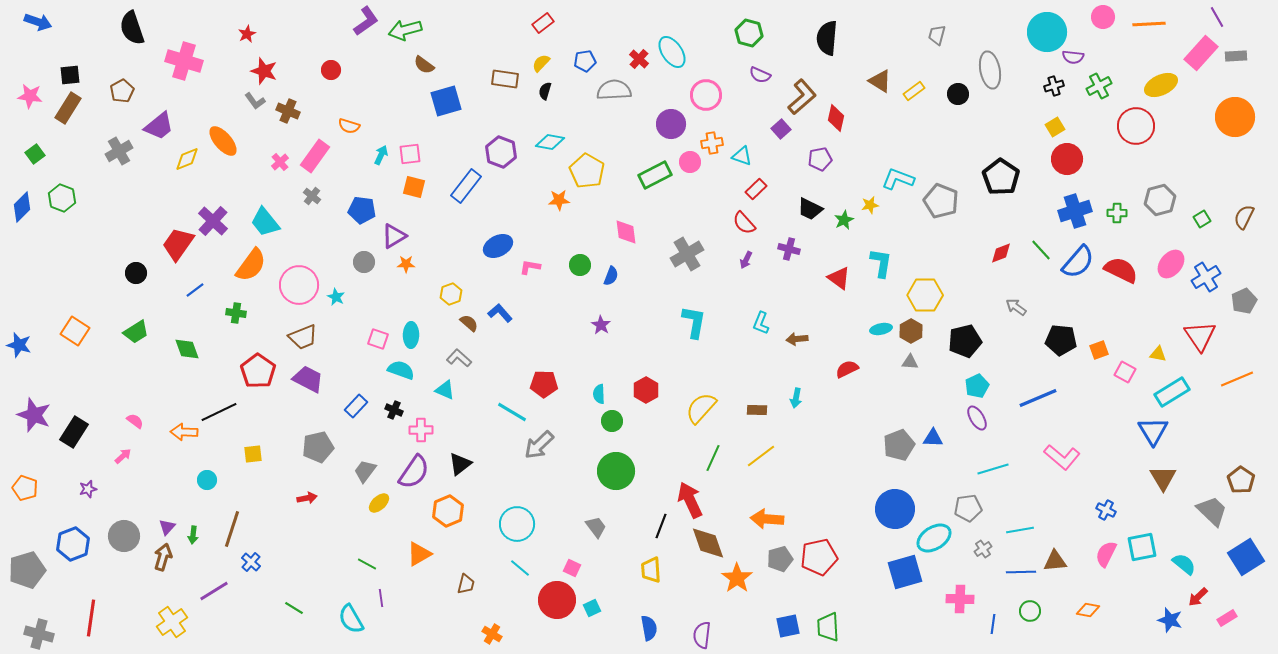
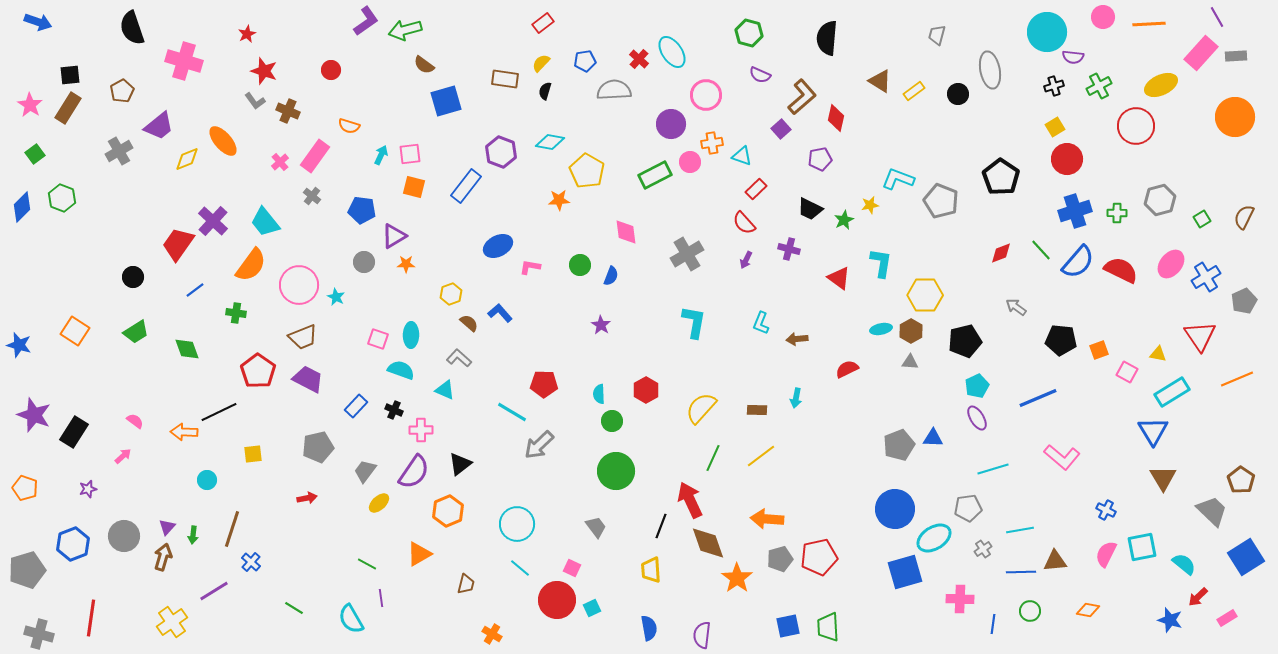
pink star at (30, 96): moved 9 px down; rotated 25 degrees clockwise
black circle at (136, 273): moved 3 px left, 4 px down
pink square at (1125, 372): moved 2 px right
